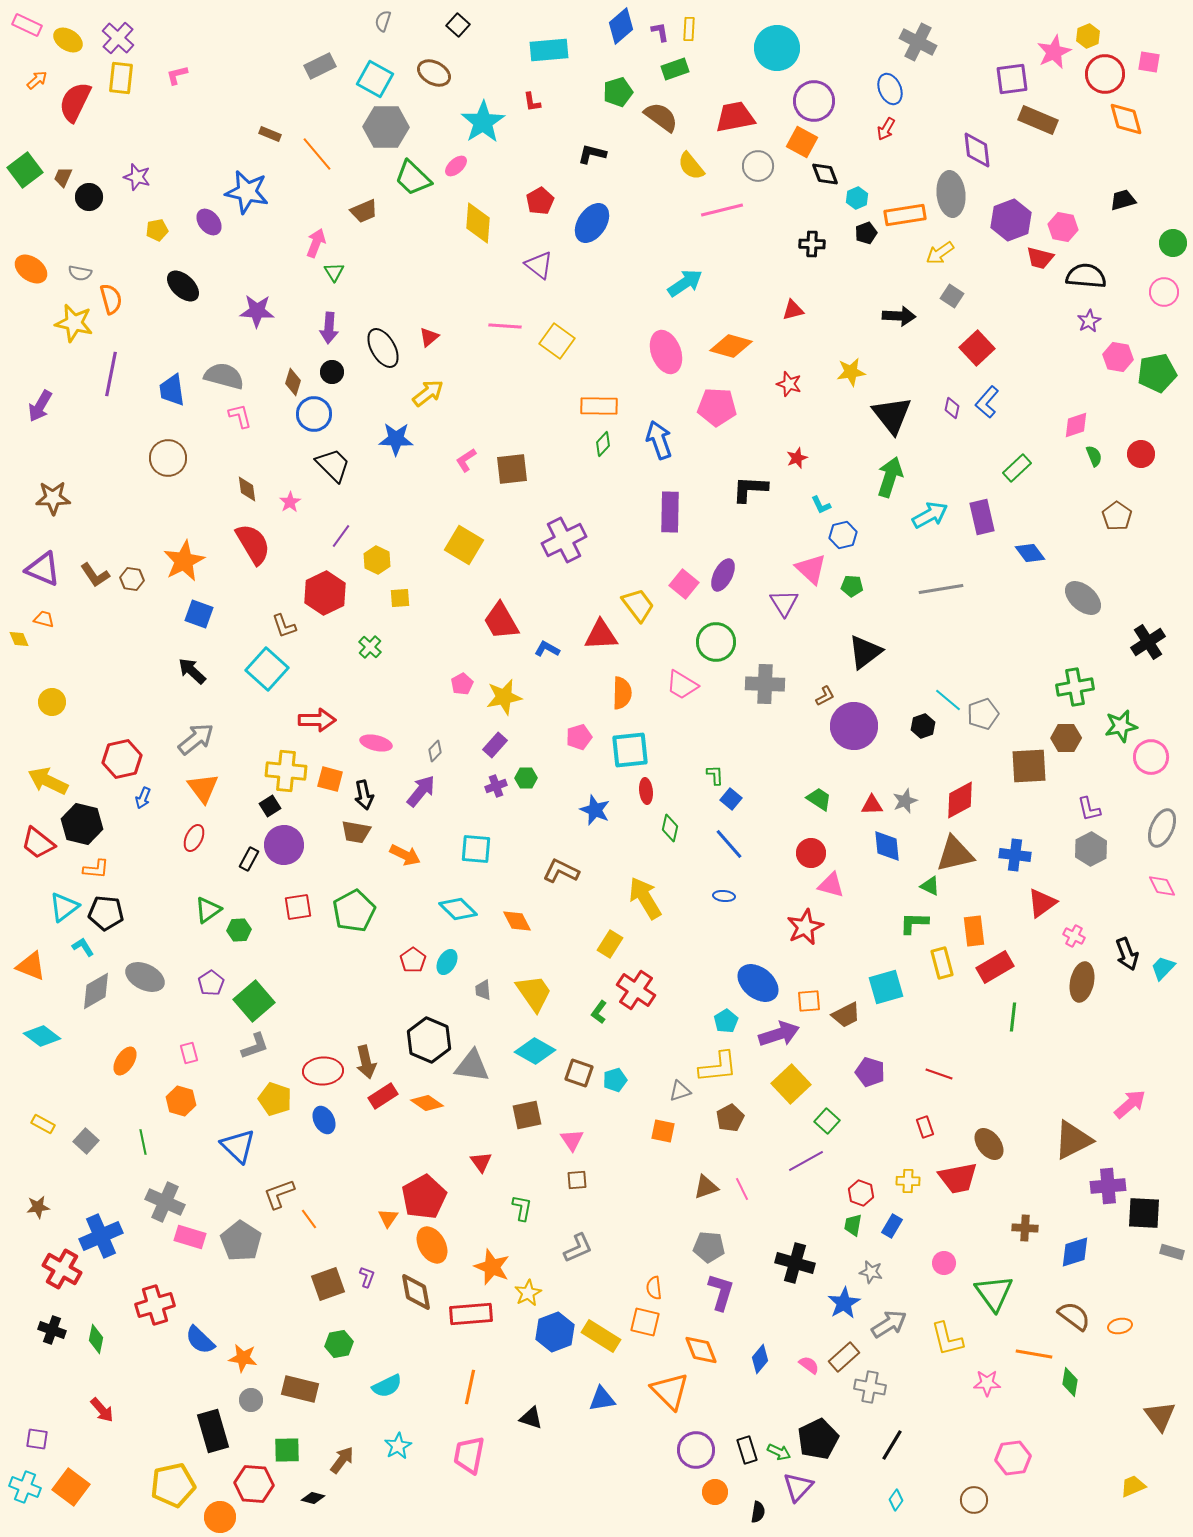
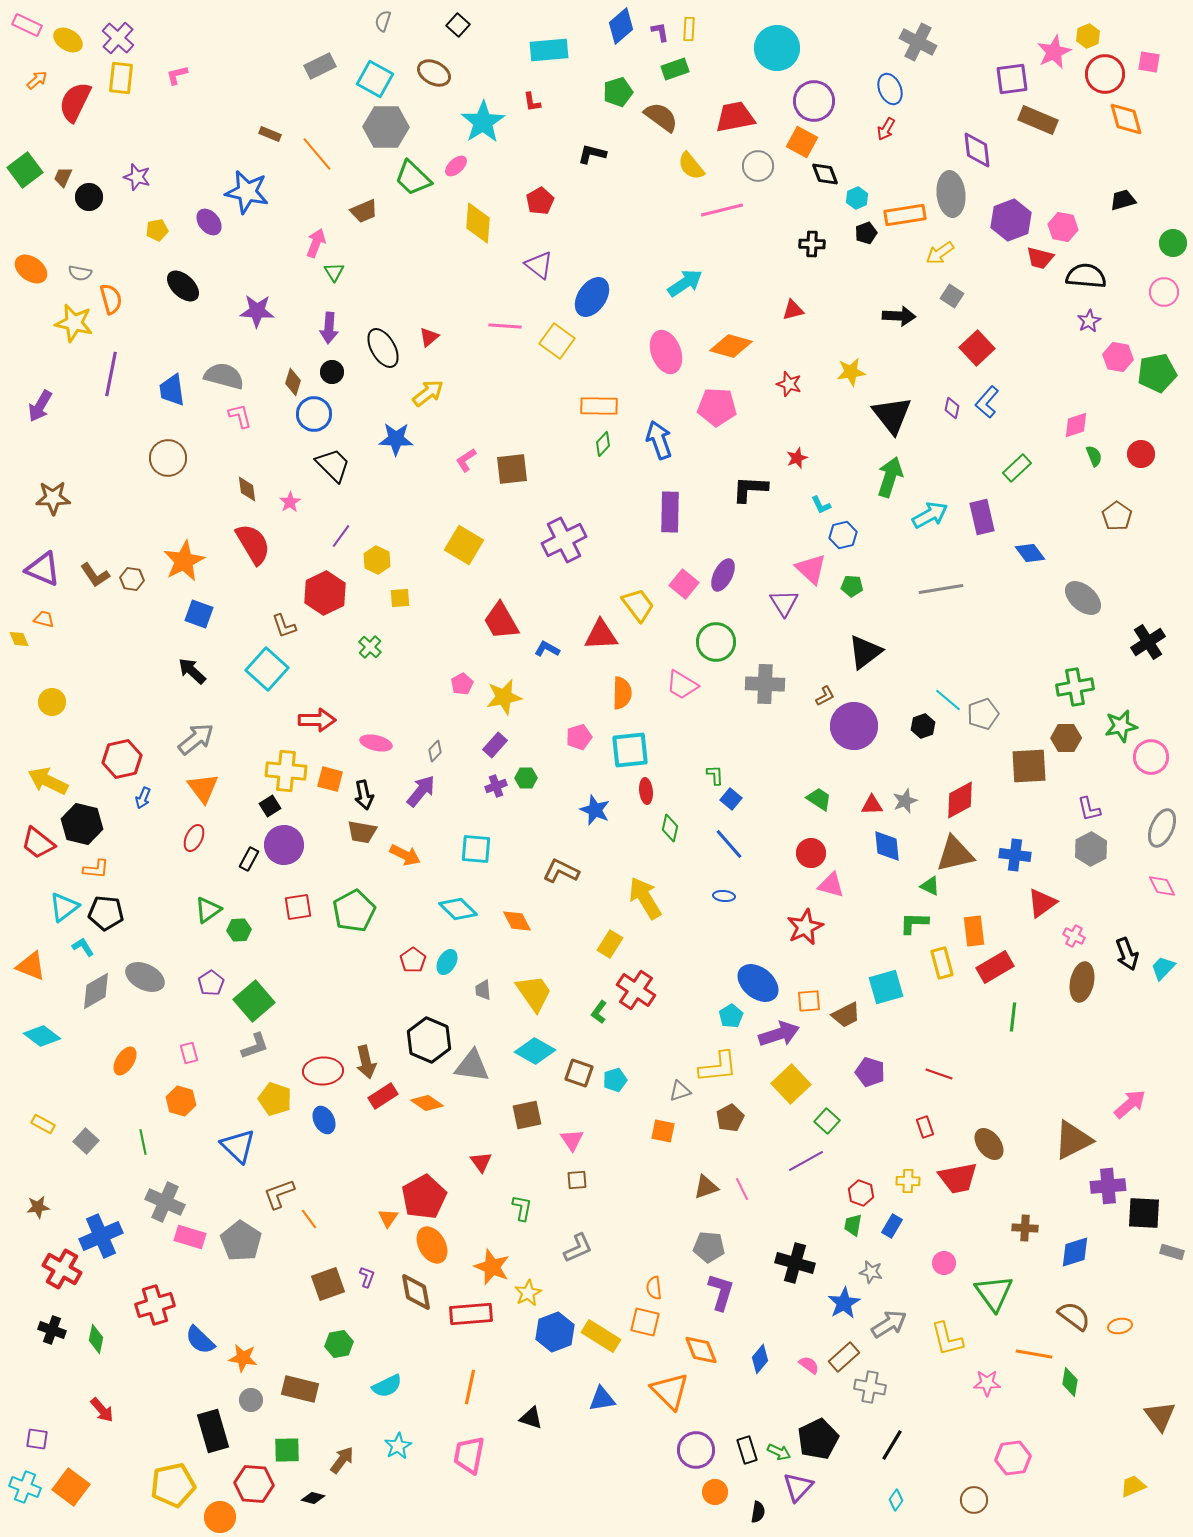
blue ellipse at (592, 223): moved 74 px down
brown trapezoid at (356, 832): moved 6 px right
cyan pentagon at (726, 1021): moved 5 px right, 5 px up
